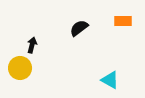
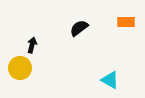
orange rectangle: moved 3 px right, 1 px down
